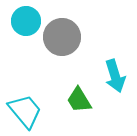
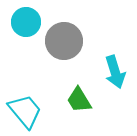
cyan circle: moved 1 px down
gray circle: moved 2 px right, 4 px down
cyan arrow: moved 4 px up
